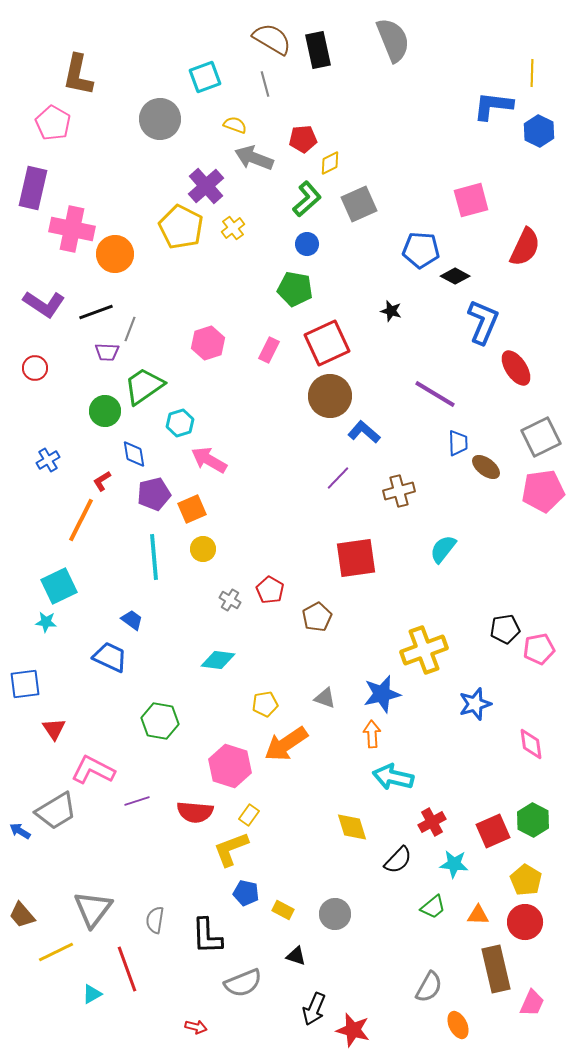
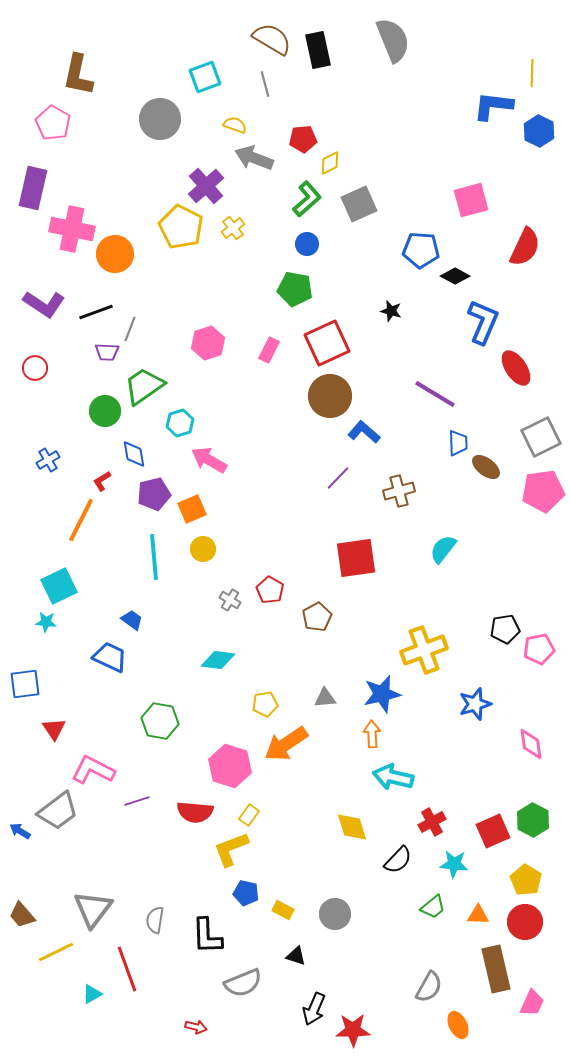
gray triangle at (325, 698): rotated 25 degrees counterclockwise
gray trapezoid at (56, 811): moved 2 px right; rotated 6 degrees counterclockwise
red star at (353, 1030): rotated 16 degrees counterclockwise
